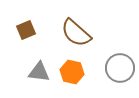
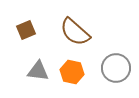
brown semicircle: moved 1 px left, 1 px up
gray circle: moved 4 px left
gray triangle: moved 1 px left, 1 px up
